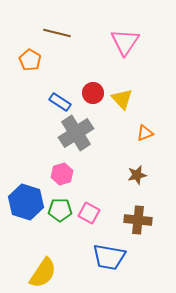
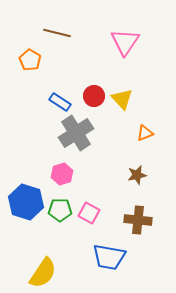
red circle: moved 1 px right, 3 px down
